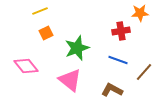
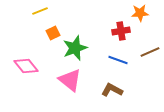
orange square: moved 7 px right
green star: moved 2 px left
brown line: moved 6 px right, 20 px up; rotated 24 degrees clockwise
